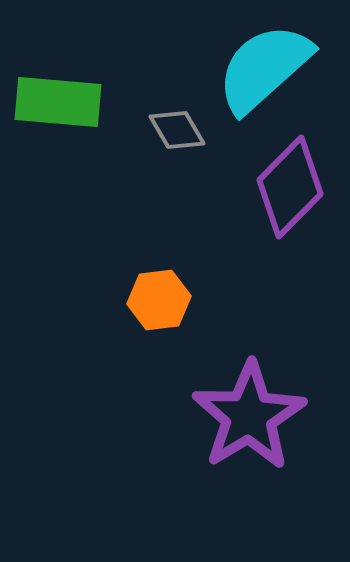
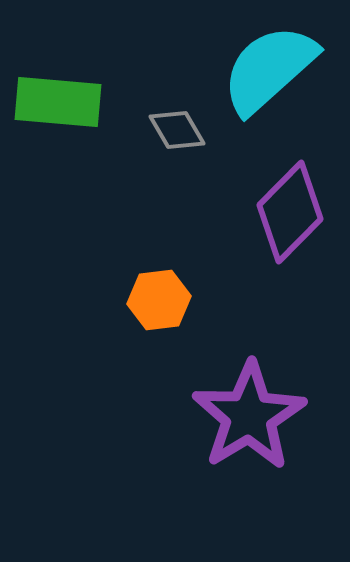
cyan semicircle: moved 5 px right, 1 px down
purple diamond: moved 25 px down
